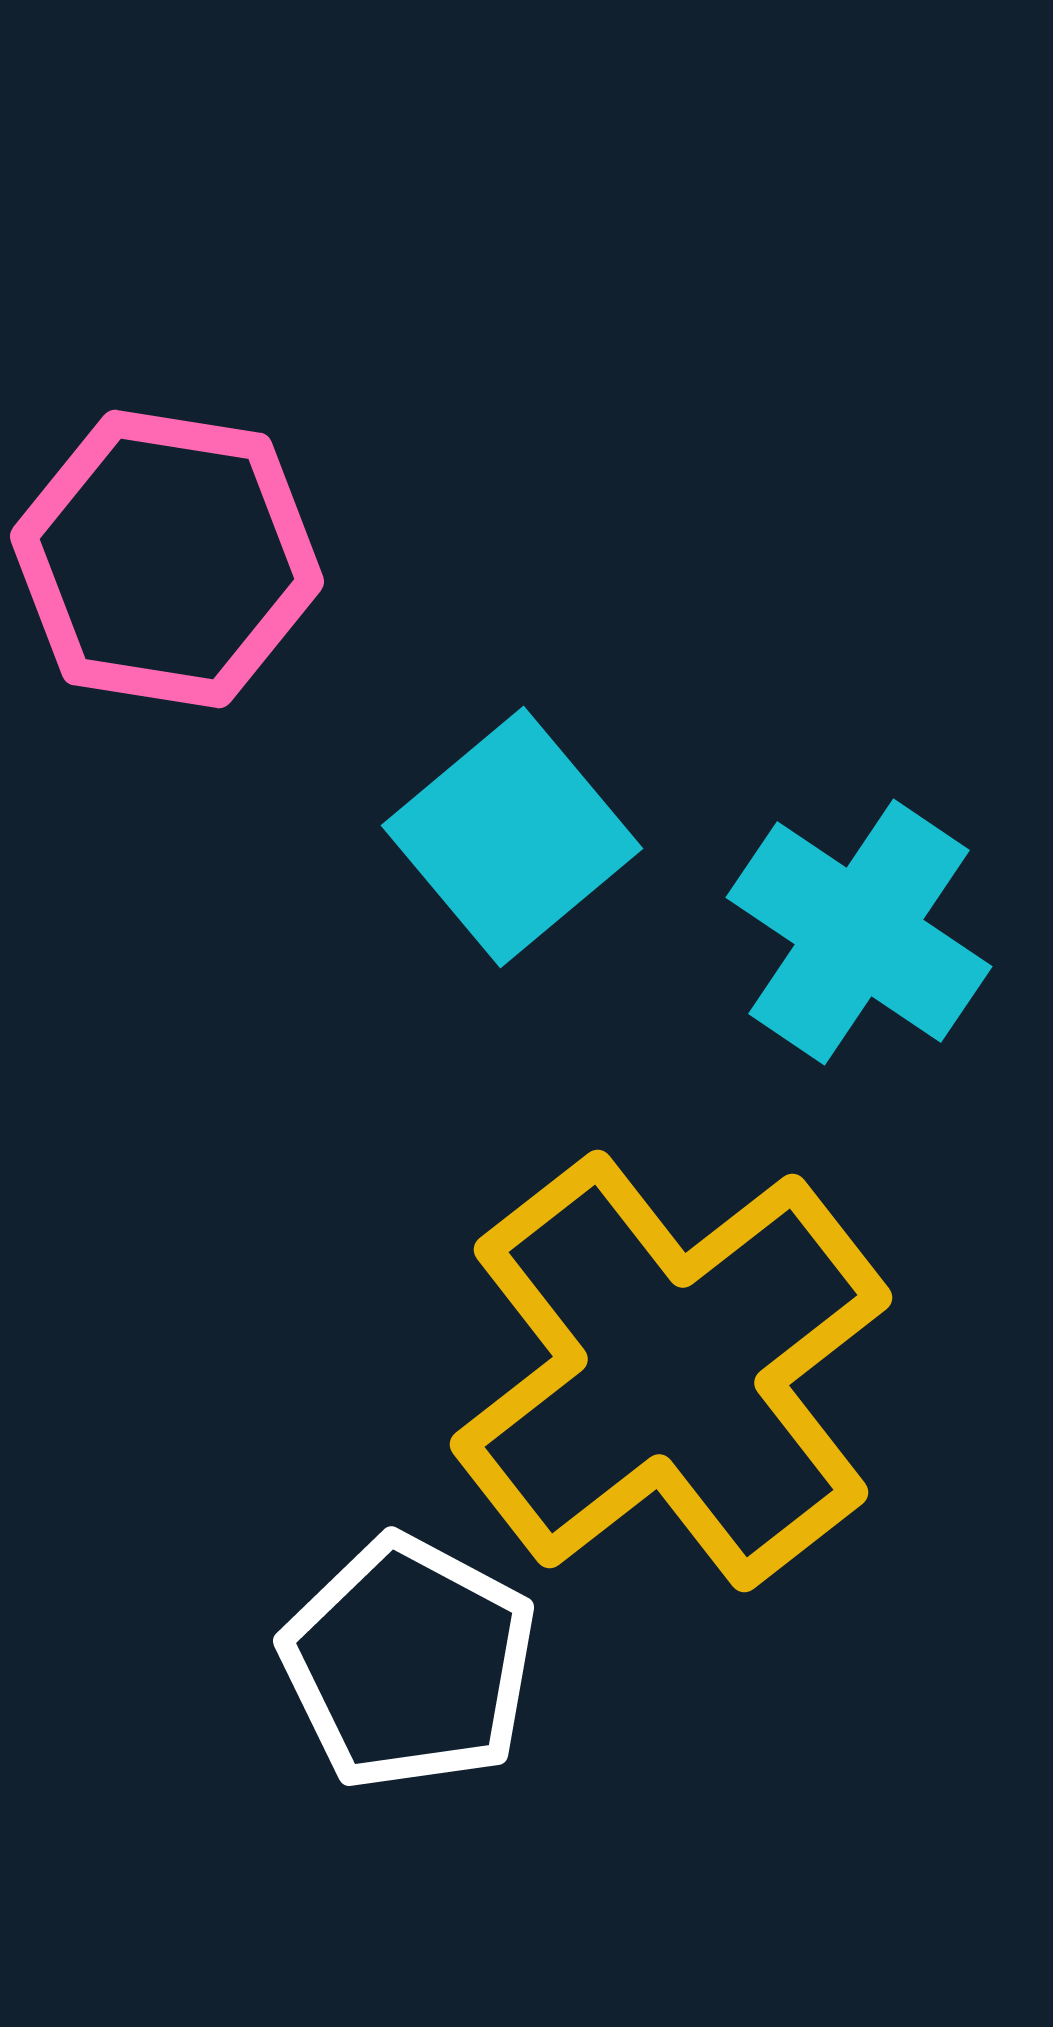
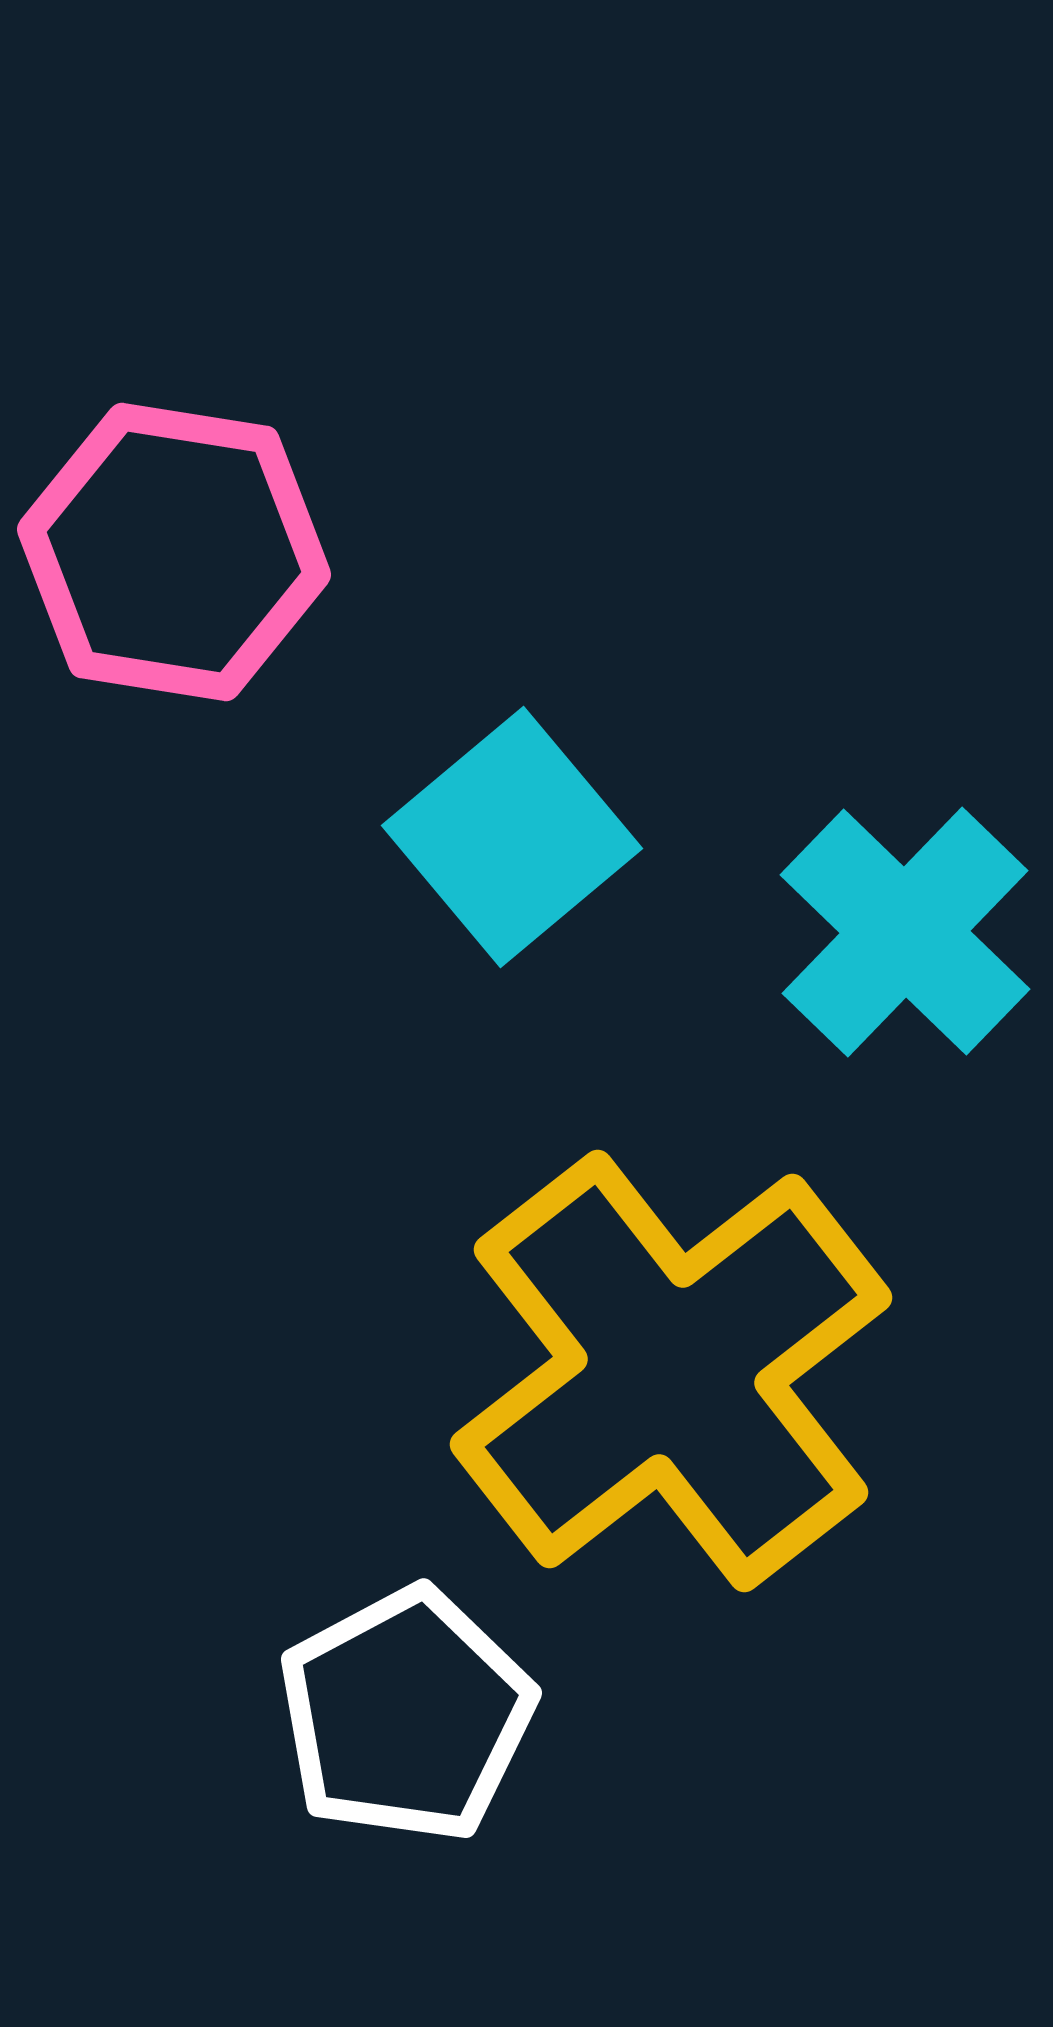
pink hexagon: moved 7 px right, 7 px up
cyan cross: moved 46 px right; rotated 10 degrees clockwise
white pentagon: moved 3 px left, 52 px down; rotated 16 degrees clockwise
